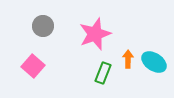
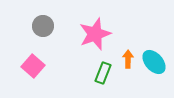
cyan ellipse: rotated 15 degrees clockwise
